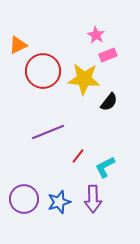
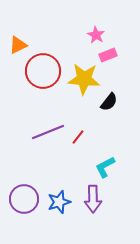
red line: moved 19 px up
